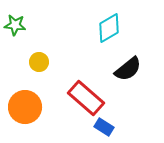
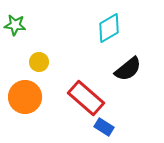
orange circle: moved 10 px up
